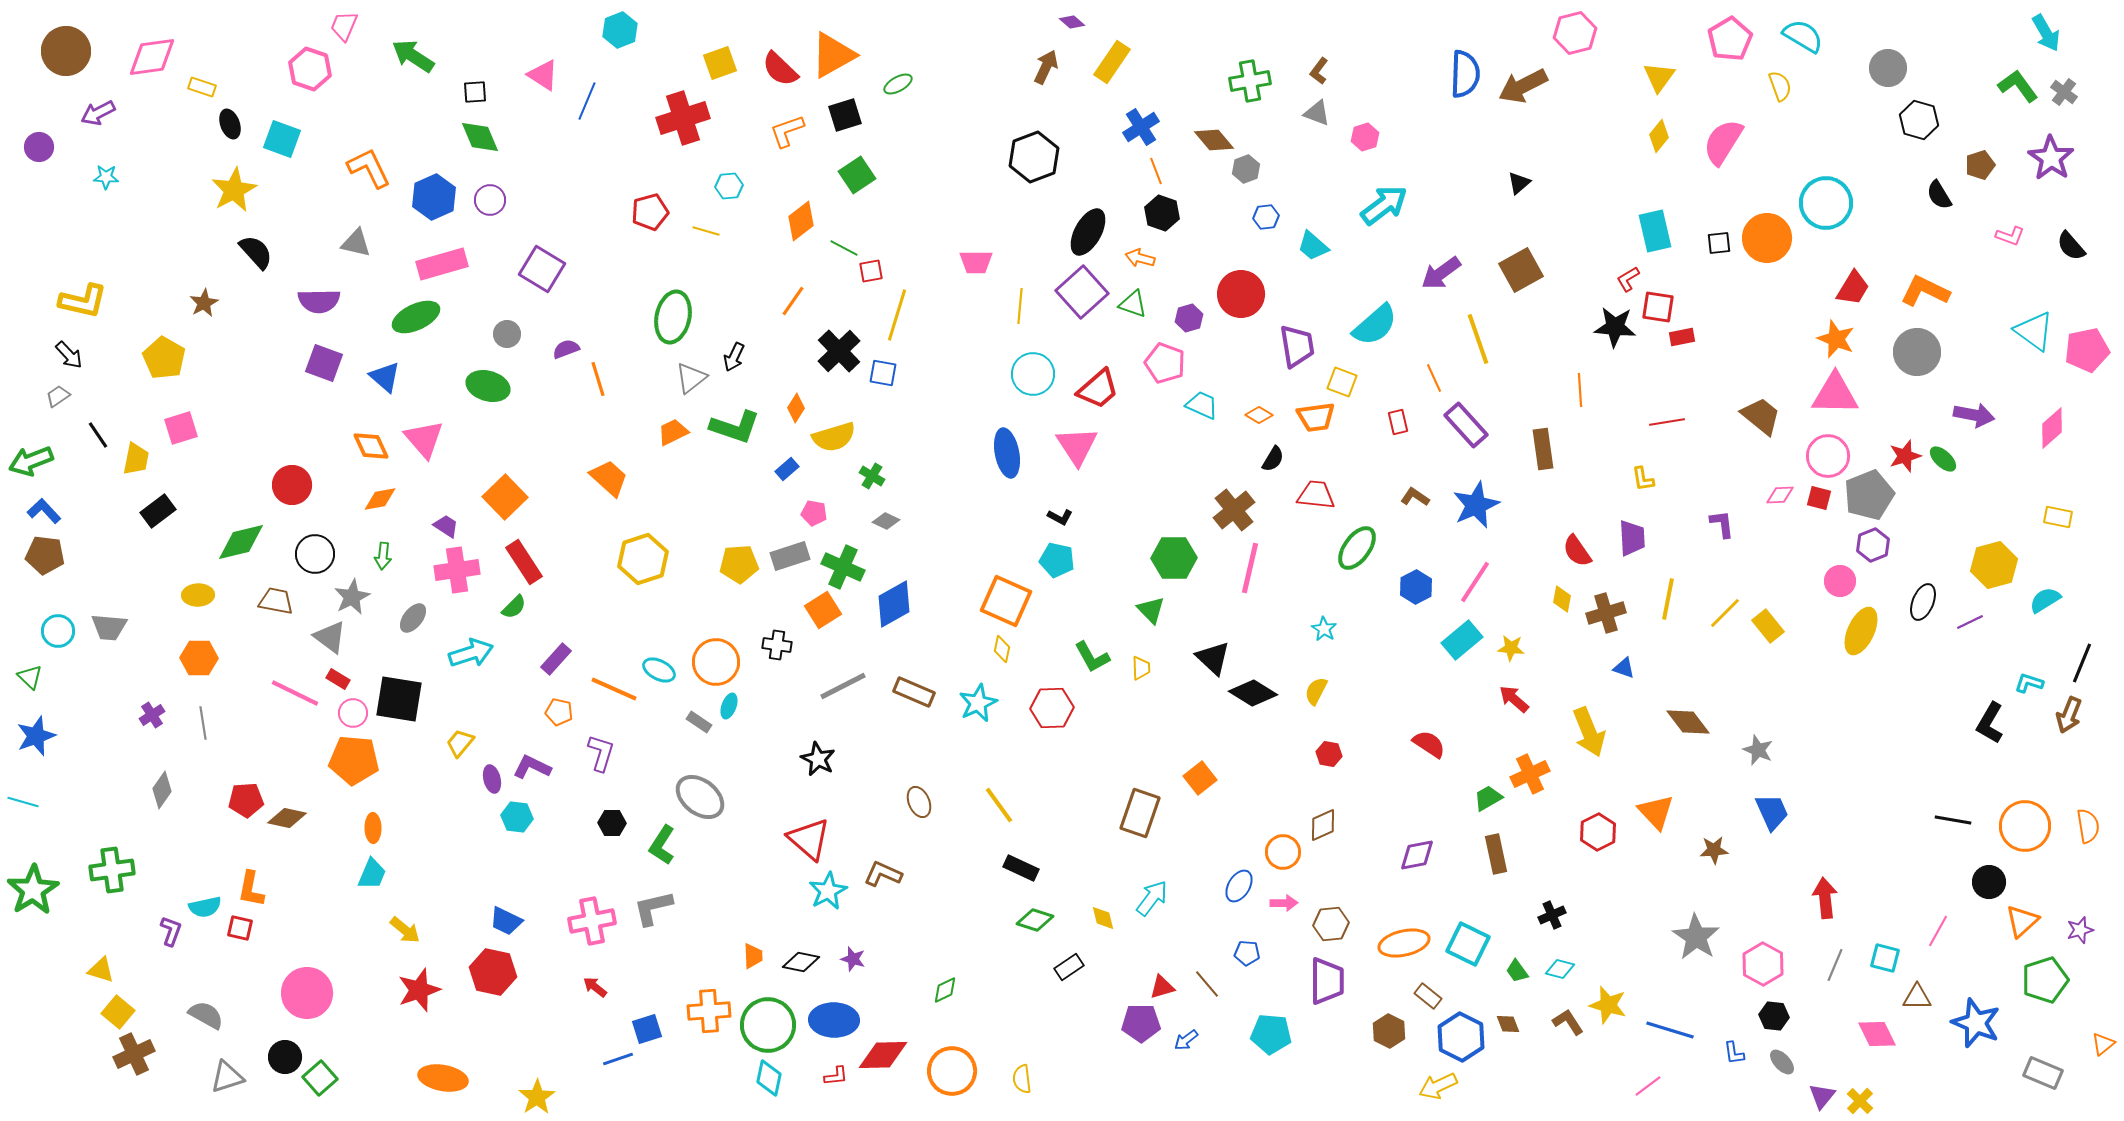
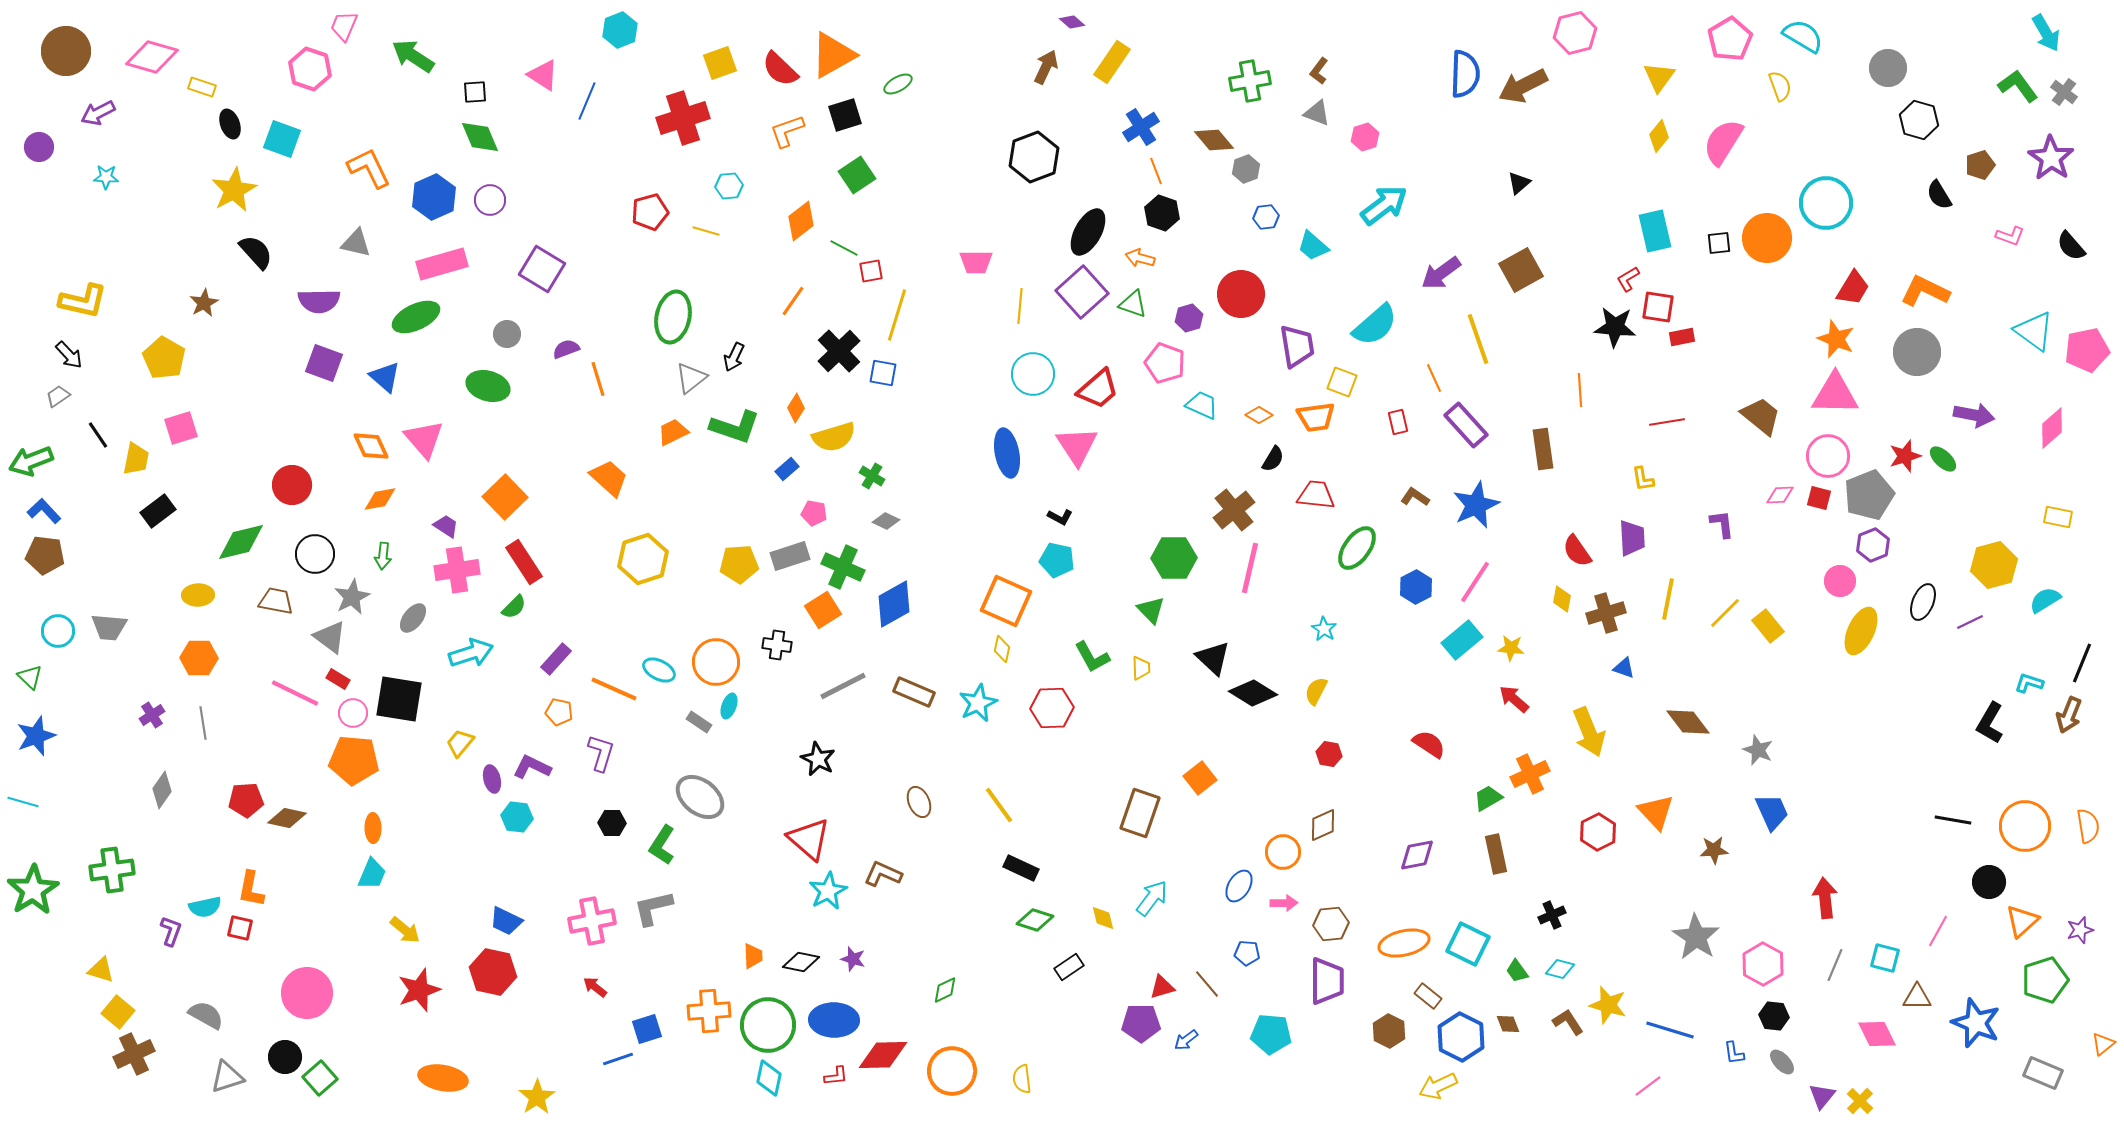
pink diamond at (152, 57): rotated 24 degrees clockwise
